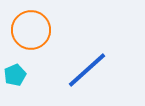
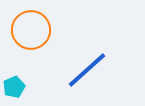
cyan pentagon: moved 1 px left, 12 px down
